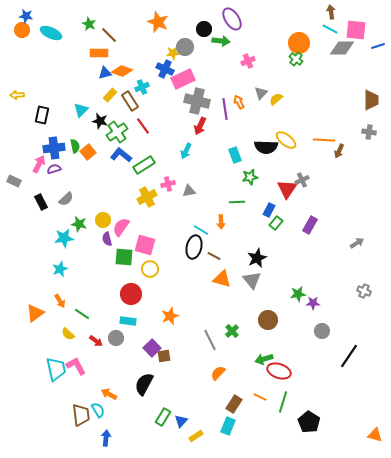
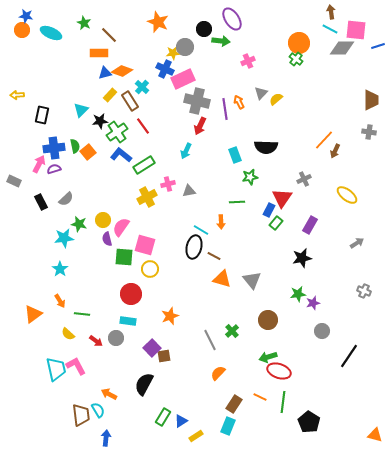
green star at (89, 24): moved 5 px left, 1 px up
cyan cross at (142, 87): rotated 24 degrees counterclockwise
black star at (100, 121): rotated 21 degrees counterclockwise
yellow ellipse at (286, 140): moved 61 px right, 55 px down
orange line at (324, 140): rotated 50 degrees counterclockwise
brown arrow at (339, 151): moved 4 px left
gray cross at (302, 180): moved 2 px right, 1 px up
red triangle at (287, 189): moved 5 px left, 9 px down
black star at (257, 258): moved 45 px right; rotated 12 degrees clockwise
cyan star at (60, 269): rotated 14 degrees counterclockwise
purple star at (313, 303): rotated 16 degrees counterclockwise
orange triangle at (35, 313): moved 2 px left, 1 px down
green line at (82, 314): rotated 28 degrees counterclockwise
green arrow at (264, 359): moved 4 px right, 2 px up
green line at (283, 402): rotated 10 degrees counterclockwise
blue triangle at (181, 421): rotated 16 degrees clockwise
